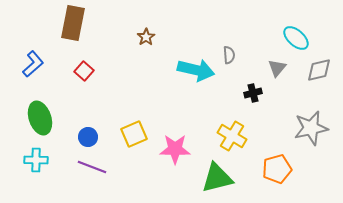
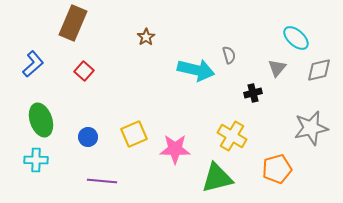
brown rectangle: rotated 12 degrees clockwise
gray semicircle: rotated 12 degrees counterclockwise
green ellipse: moved 1 px right, 2 px down
purple line: moved 10 px right, 14 px down; rotated 16 degrees counterclockwise
